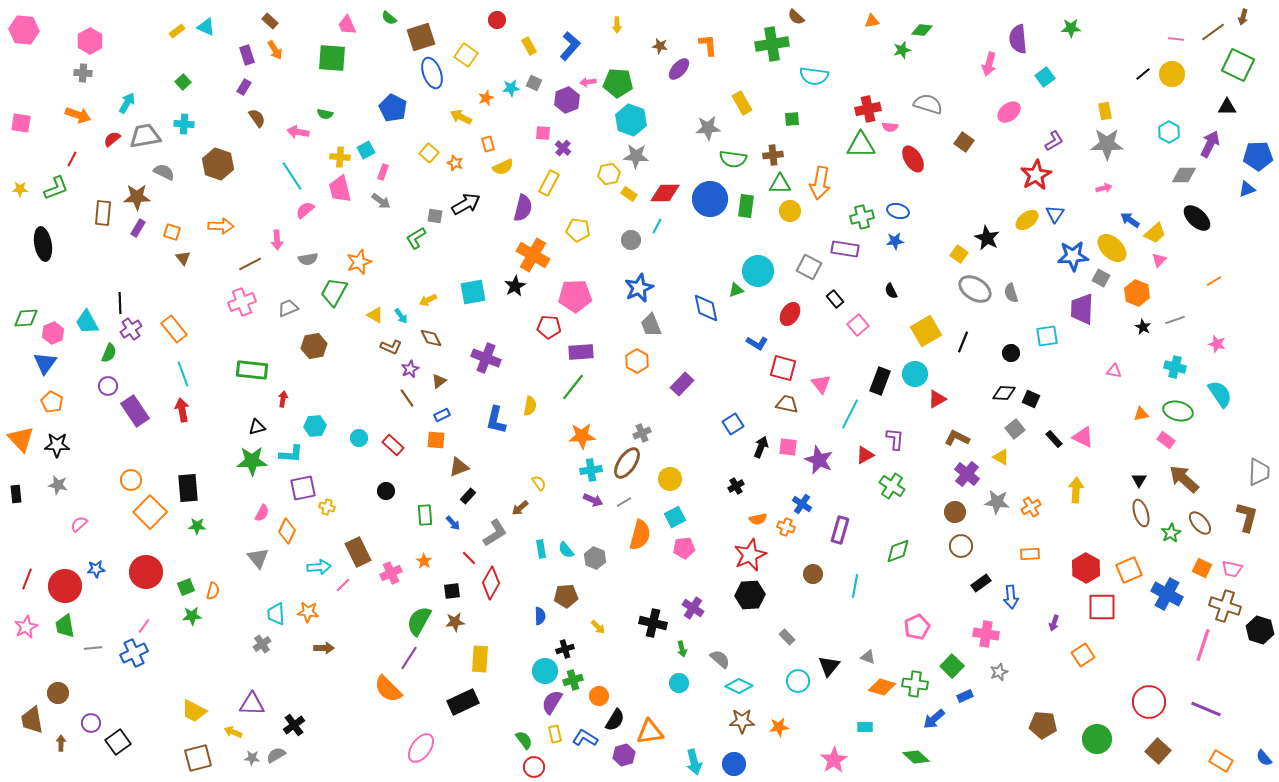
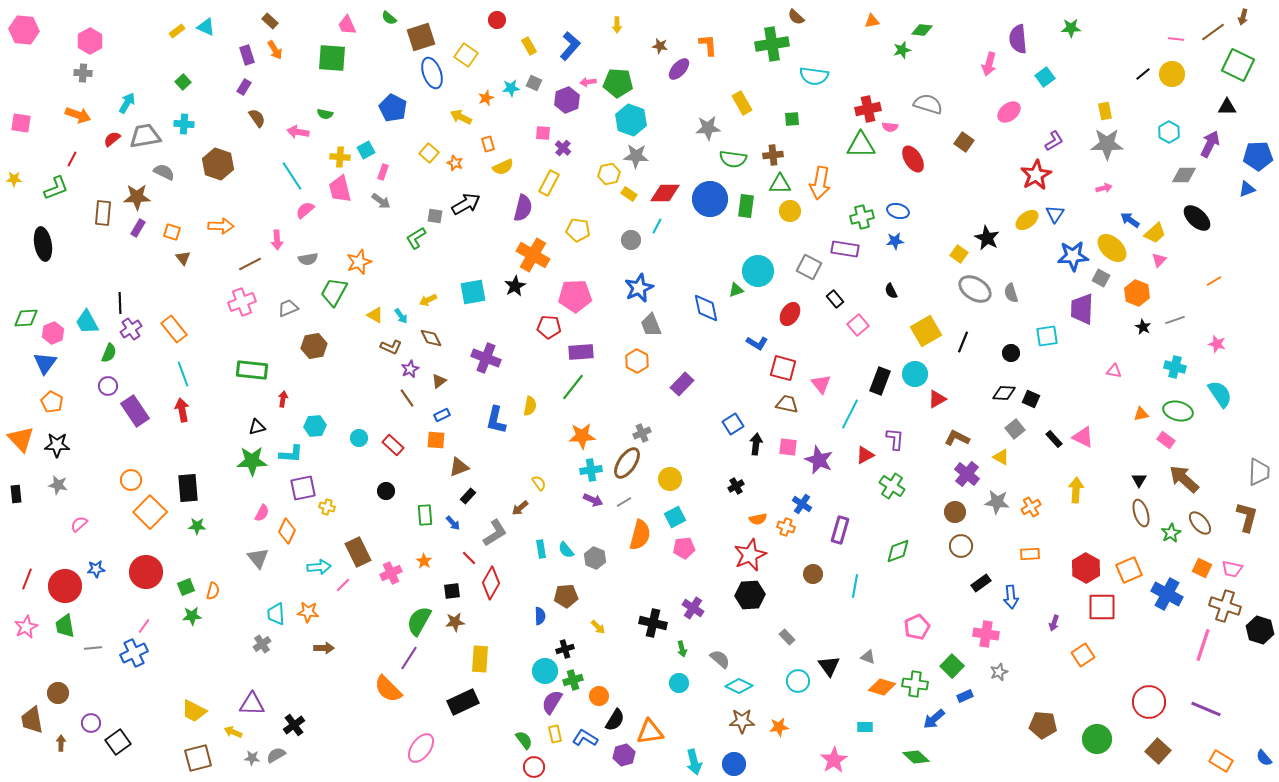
yellow star at (20, 189): moved 6 px left, 10 px up
black arrow at (761, 447): moved 5 px left, 3 px up; rotated 15 degrees counterclockwise
black triangle at (829, 666): rotated 15 degrees counterclockwise
